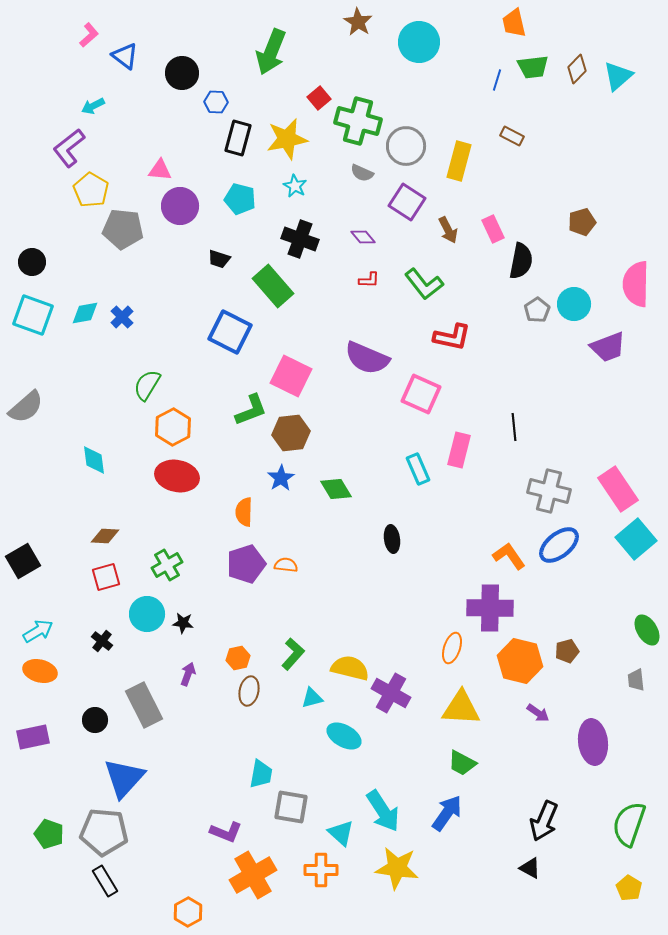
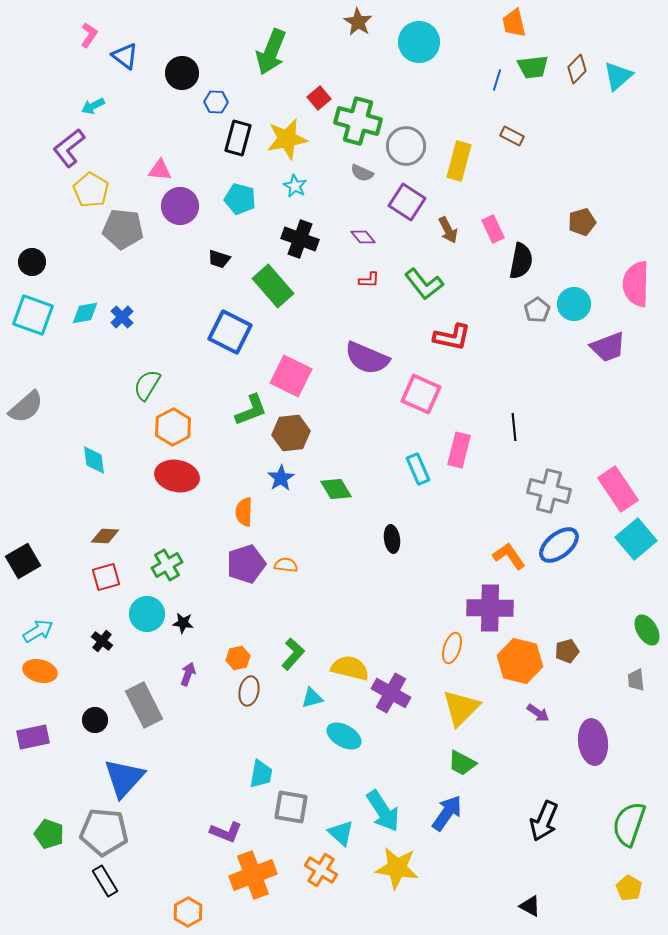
pink L-shape at (89, 35): rotated 15 degrees counterclockwise
yellow triangle at (461, 708): rotated 48 degrees counterclockwise
black triangle at (530, 868): moved 38 px down
orange cross at (321, 870): rotated 32 degrees clockwise
orange cross at (253, 875): rotated 9 degrees clockwise
